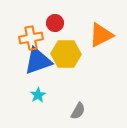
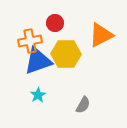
orange cross: moved 1 px left, 3 px down
gray semicircle: moved 5 px right, 6 px up
